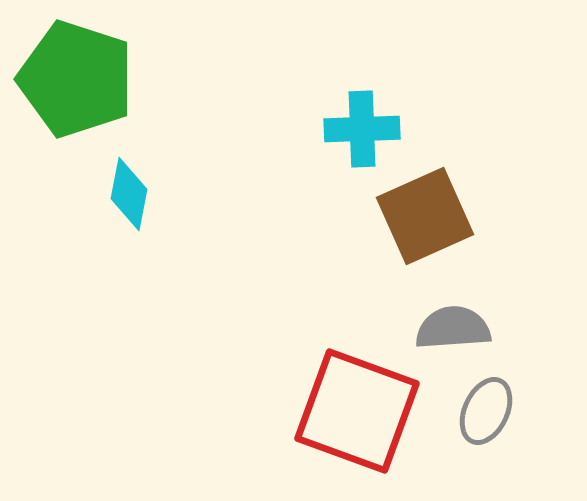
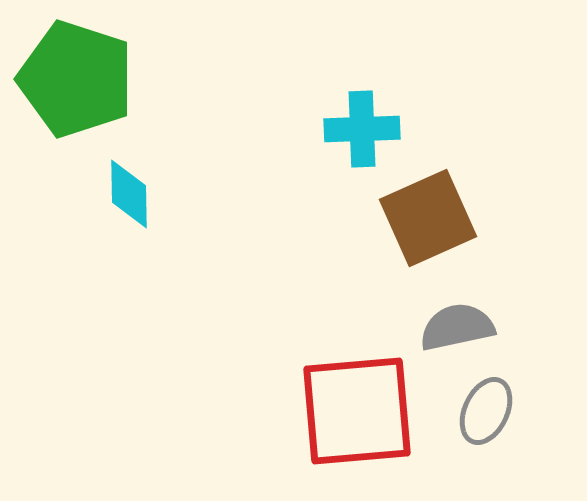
cyan diamond: rotated 12 degrees counterclockwise
brown square: moved 3 px right, 2 px down
gray semicircle: moved 4 px right, 1 px up; rotated 8 degrees counterclockwise
red square: rotated 25 degrees counterclockwise
